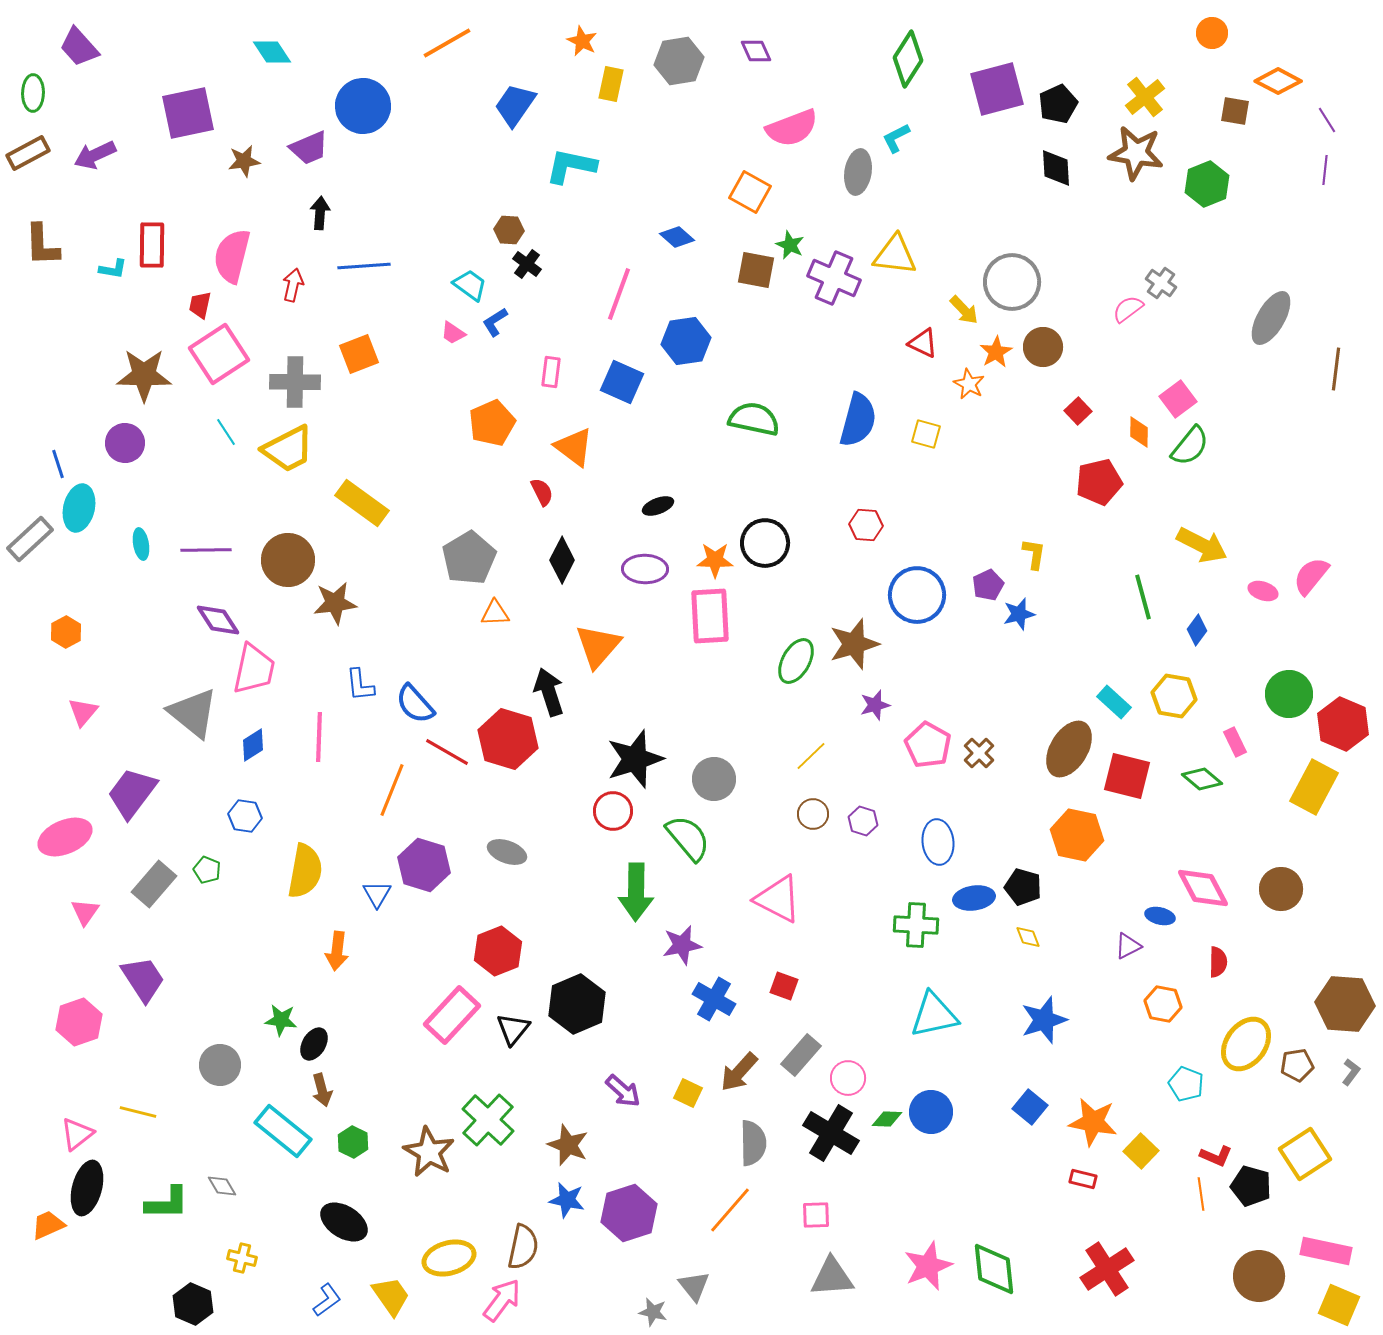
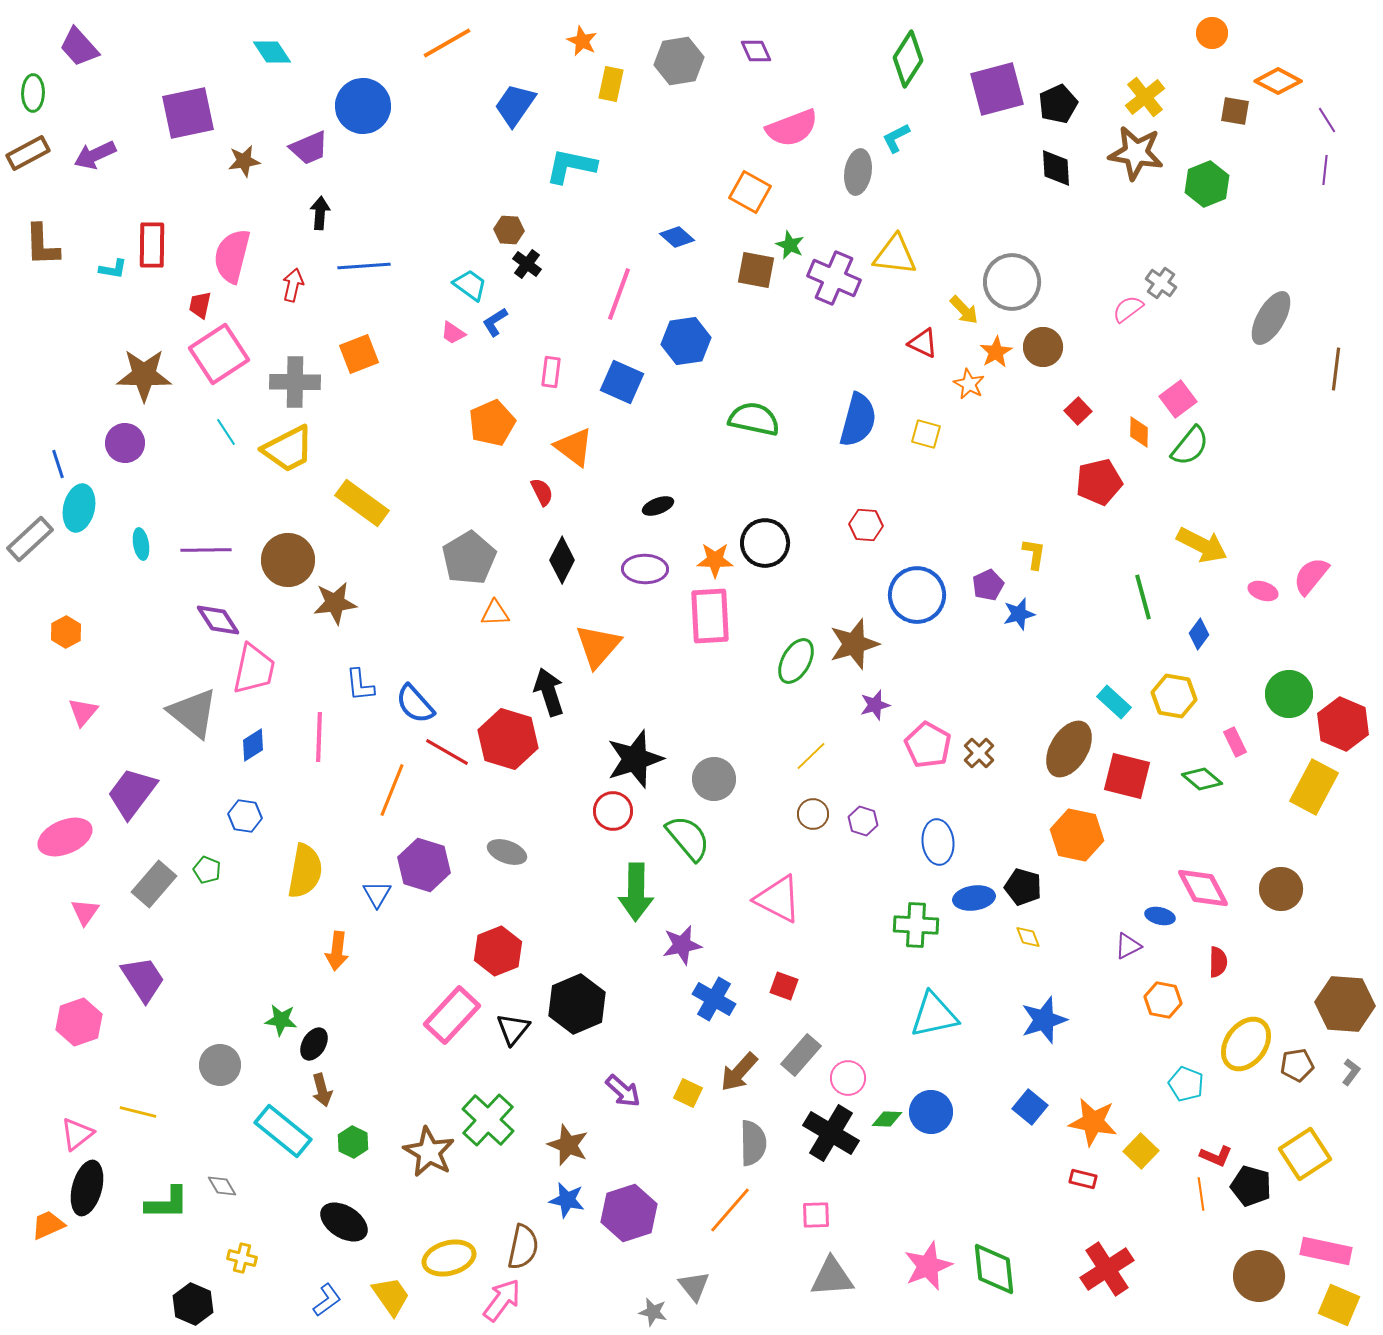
blue diamond at (1197, 630): moved 2 px right, 4 px down
orange hexagon at (1163, 1004): moved 4 px up
